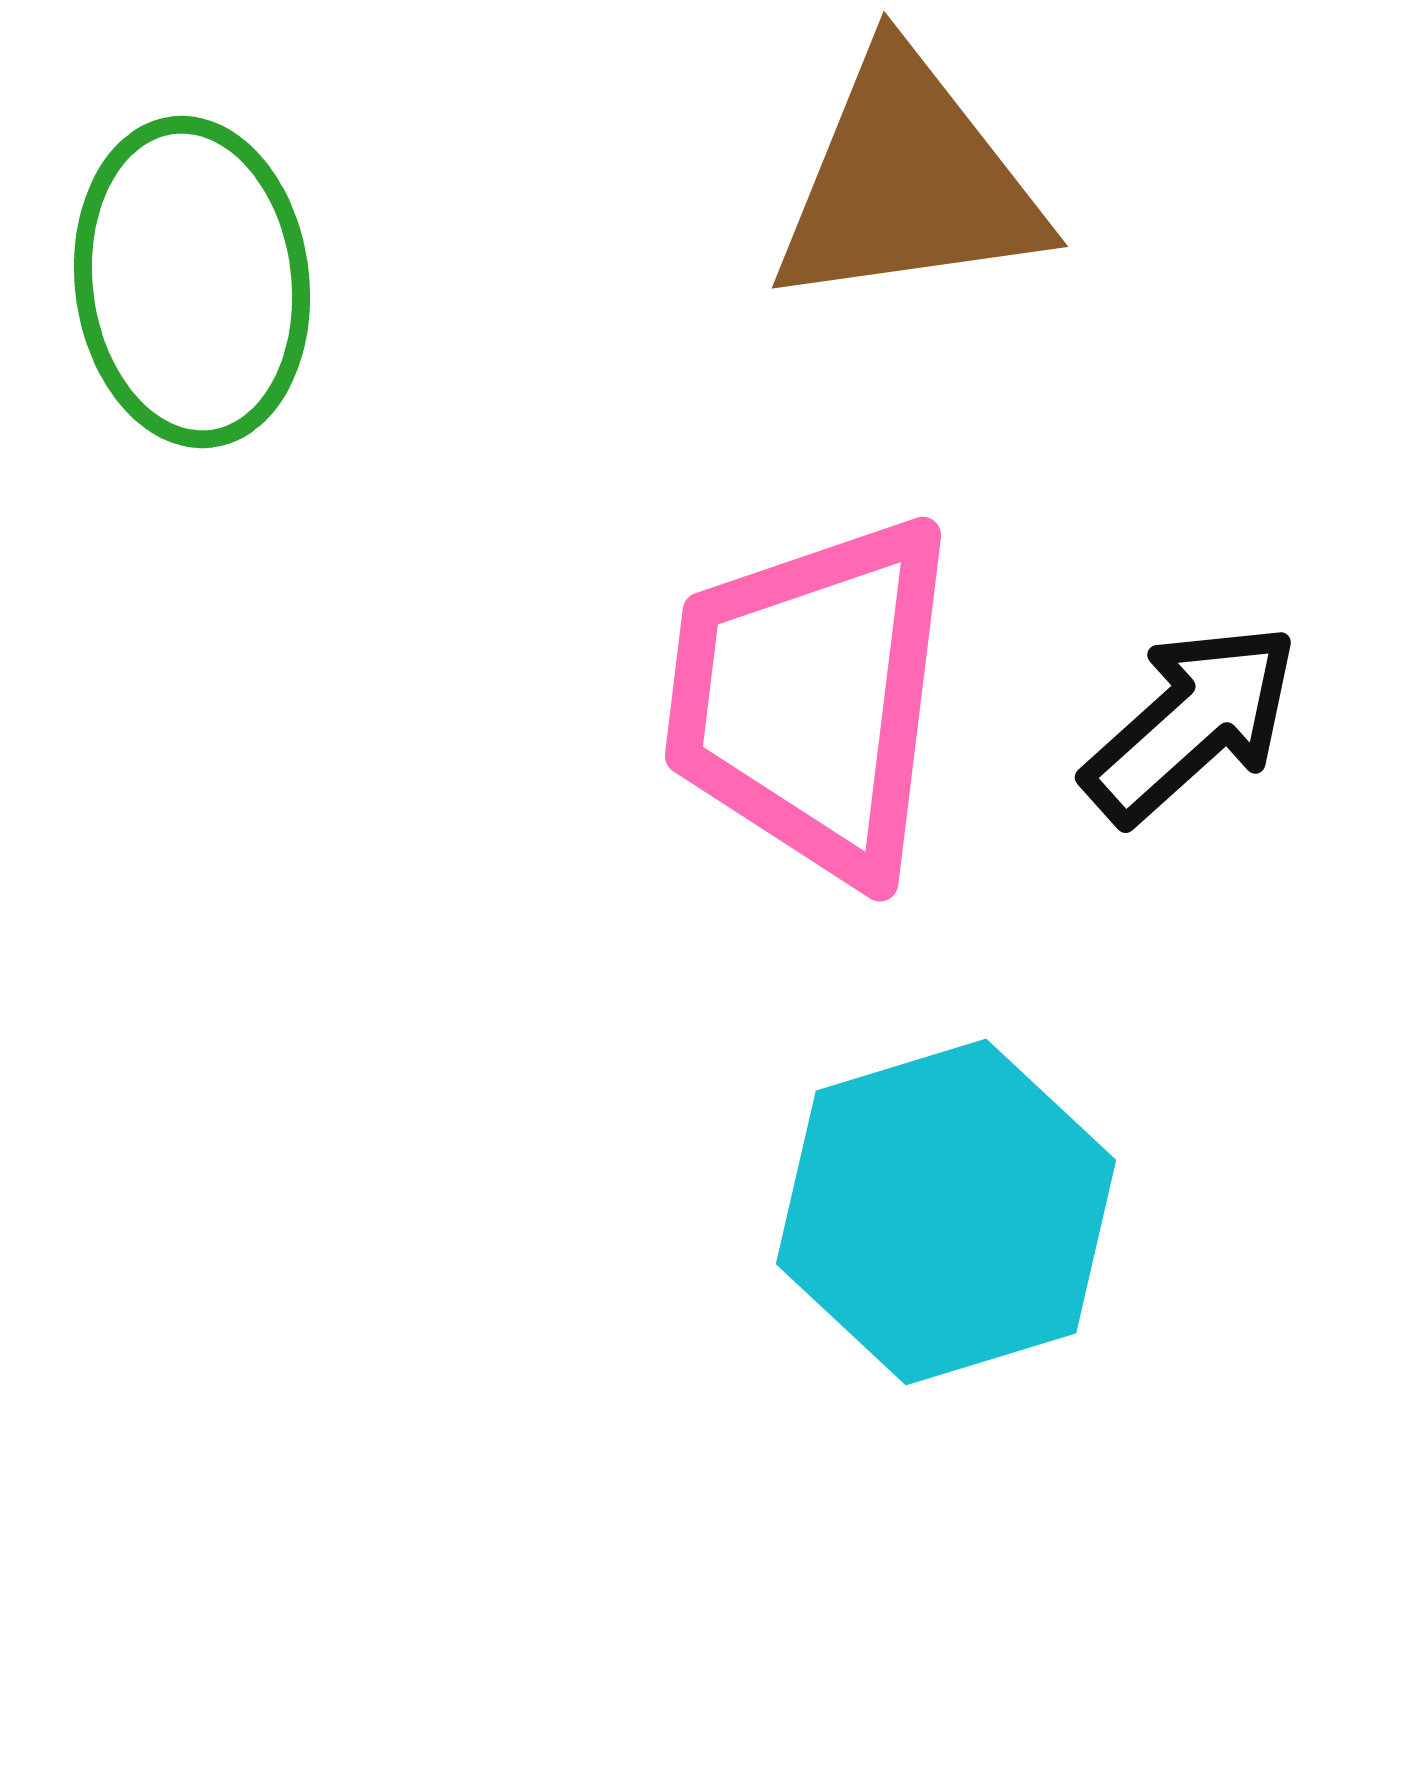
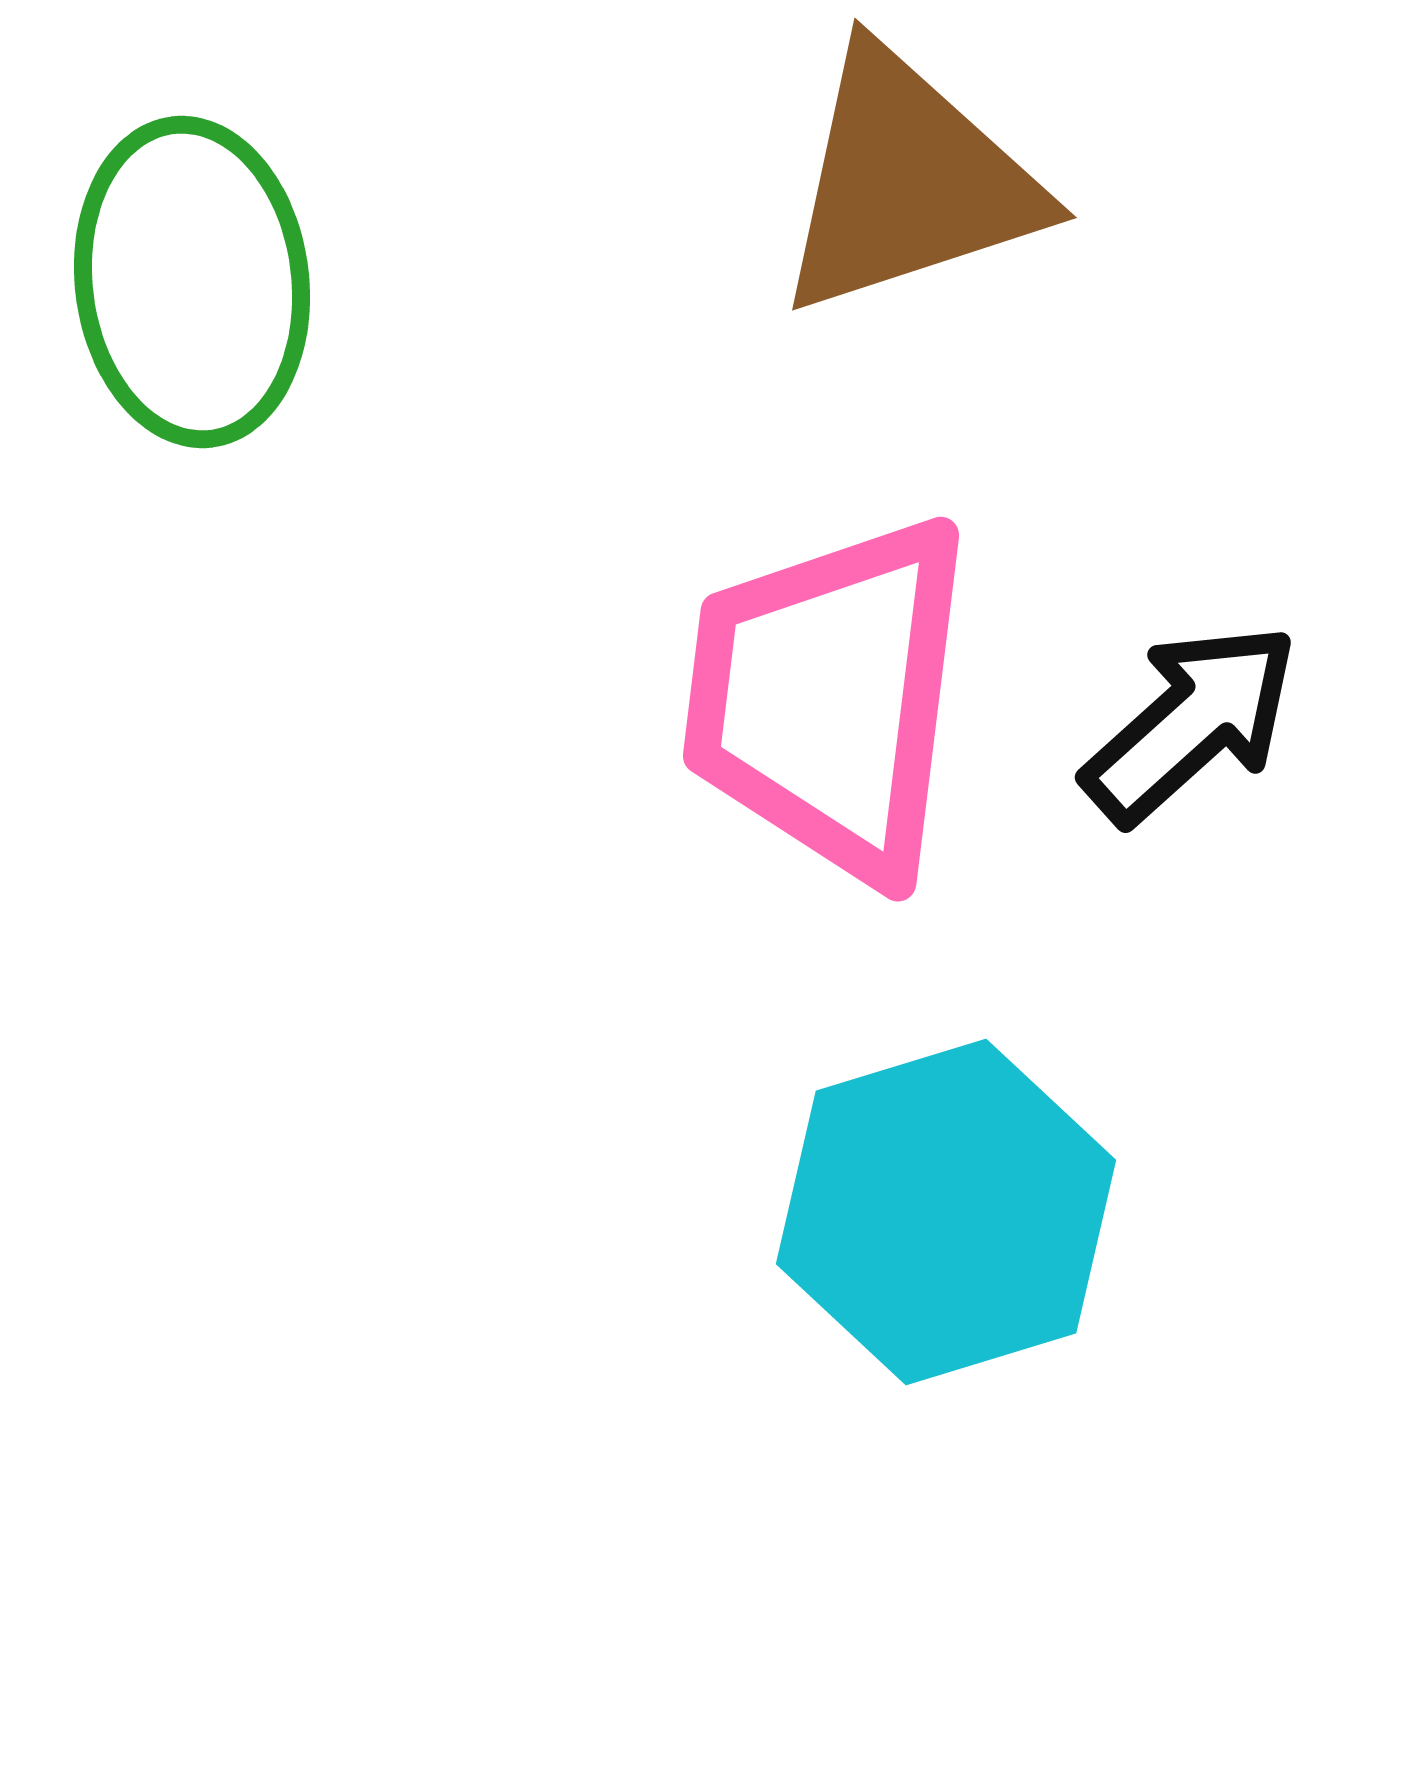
brown triangle: rotated 10 degrees counterclockwise
pink trapezoid: moved 18 px right
